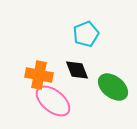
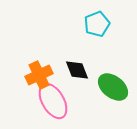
cyan pentagon: moved 11 px right, 10 px up
orange cross: rotated 36 degrees counterclockwise
pink ellipse: rotated 21 degrees clockwise
